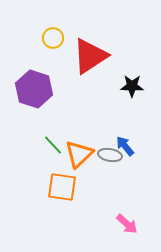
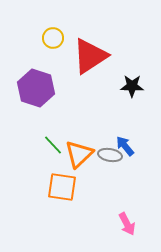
purple hexagon: moved 2 px right, 1 px up
pink arrow: rotated 20 degrees clockwise
